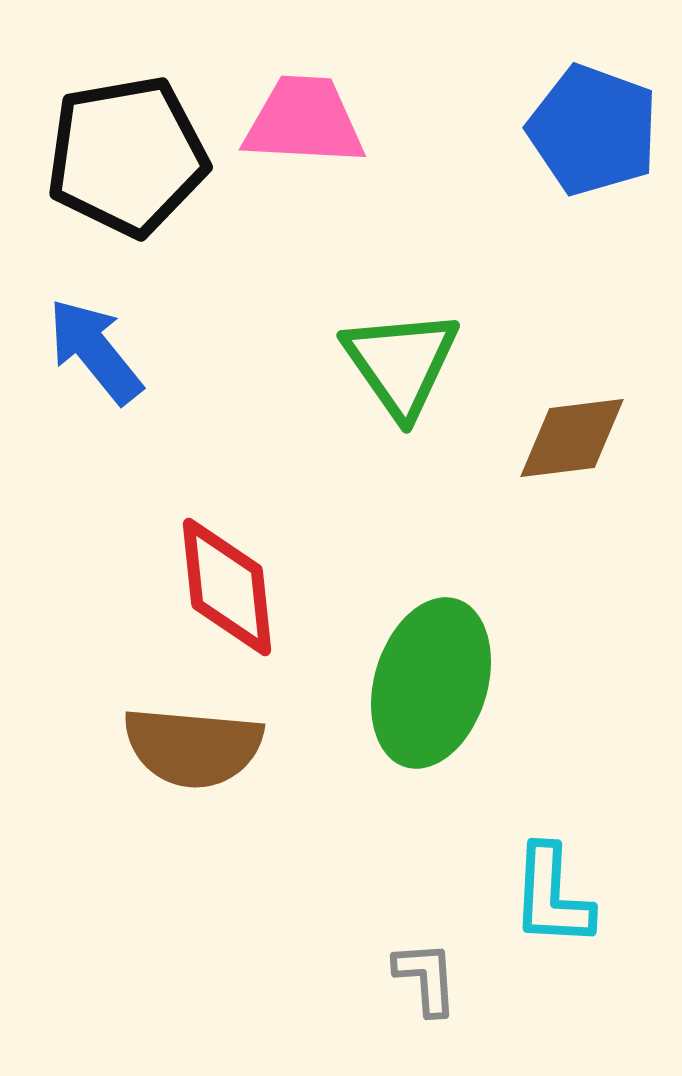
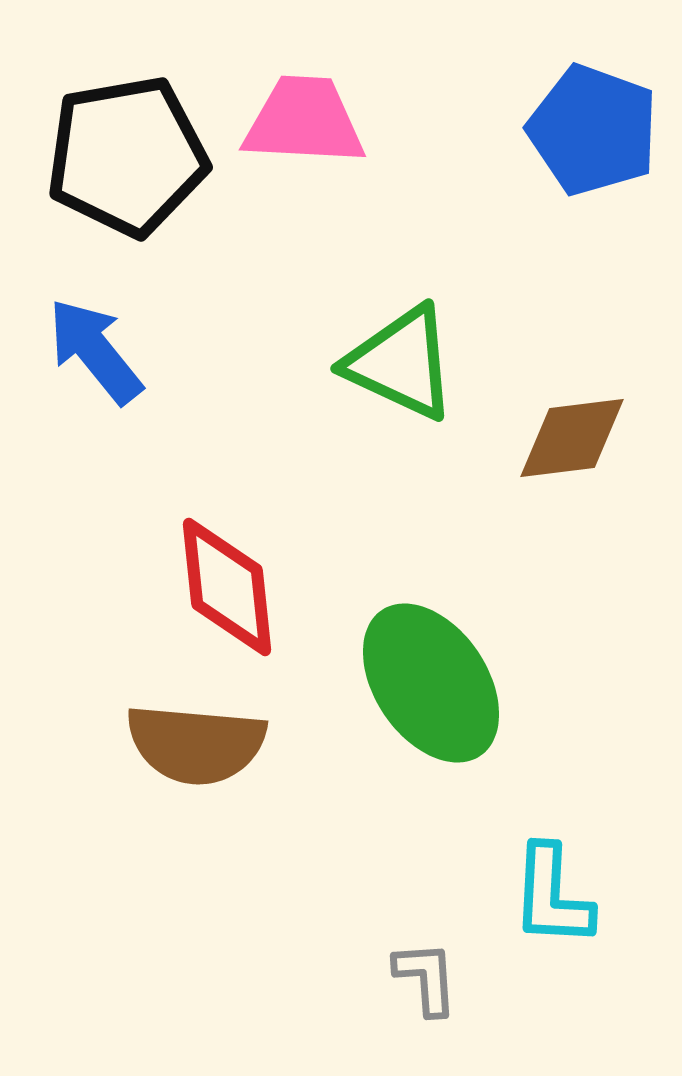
green triangle: rotated 30 degrees counterclockwise
green ellipse: rotated 51 degrees counterclockwise
brown semicircle: moved 3 px right, 3 px up
